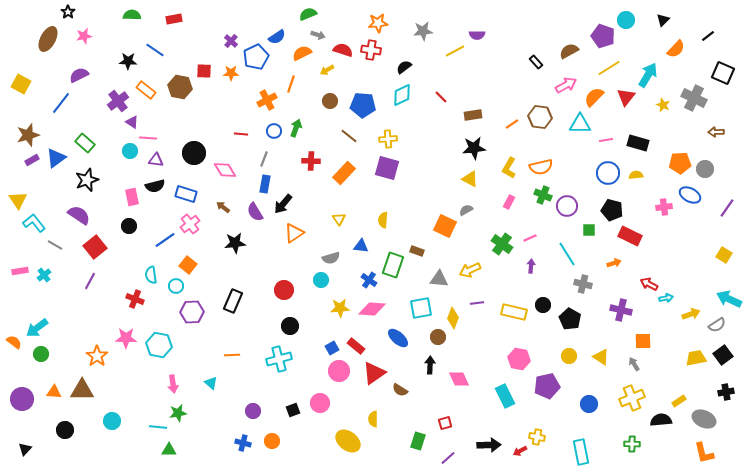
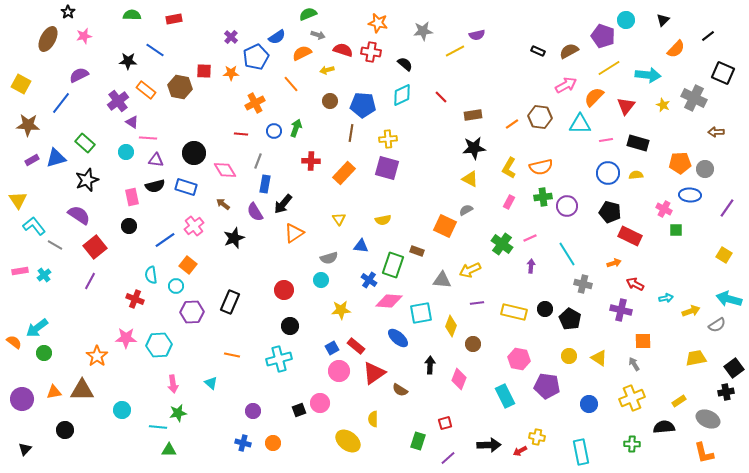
orange star at (378, 23): rotated 18 degrees clockwise
purple semicircle at (477, 35): rotated 14 degrees counterclockwise
purple cross at (231, 41): moved 4 px up
red cross at (371, 50): moved 2 px down
black rectangle at (536, 62): moved 2 px right, 11 px up; rotated 24 degrees counterclockwise
black semicircle at (404, 67): moved 1 px right, 3 px up; rotated 77 degrees clockwise
yellow arrow at (327, 70): rotated 16 degrees clockwise
cyan arrow at (648, 75): rotated 65 degrees clockwise
orange line at (291, 84): rotated 60 degrees counterclockwise
red triangle at (626, 97): moved 9 px down
orange cross at (267, 100): moved 12 px left, 3 px down
brown star at (28, 135): moved 10 px up; rotated 20 degrees clockwise
brown line at (349, 136): moved 2 px right, 3 px up; rotated 60 degrees clockwise
cyan circle at (130, 151): moved 4 px left, 1 px down
blue triangle at (56, 158): rotated 20 degrees clockwise
gray line at (264, 159): moved 6 px left, 2 px down
blue rectangle at (186, 194): moved 7 px up
green cross at (543, 195): moved 2 px down; rotated 30 degrees counterclockwise
blue ellipse at (690, 195): rotated 25 degrees counterclockwise
brown arrow at (223, 207): moved 3 px up
pink cross at (664, 207): moved 2 px down; rotated 35 degrees clockwise
black pentagon at (612, 210): moved 2 px left, 2 px down
yellow semicircle at (383, 220): rotated 105 degrees counterclockwise
cyan L-shape at (34, 223): moved 3 px down
pink cross at (190, 224): moved 4 px right, 2 px down
green square at (589, 230): moved 87 px right
black star at (235, 243): moved 1 px left, 5 px up; rotated 15 degrees counterclockwise
gray semicircle at (331, 258): moved 2 px left
gray triangle at (439, 279): moved 3 px right, 1 px down
red arrow at (649, 284): moved 14 px left
cyan arrow at (729, 299): rotated 10 degrees counterclockwise
black rectangle at (233, 301): moved 3 px left, 1 px down
black circle at (543, 305): moved 2 px right, 4 px down
yellow star at (340, 308): moved 1 px right, 2 px down
cyan square at (421, 308): moved 5 px down
pink diamond at (372, 309): moved 17 px right, 8 px up
yellow arrow at (691, 314): moved 3 px up
yellow diamond at (453, 318): moved 2 px left, 8 px down
brown circle at (438, 337): moved 35 px right, 7 px down
cyan hexagon at (159, 345): rotated 15 degrees counterclockwise
green circle at (41, 354): moved 3 px right, 1 px up
orange line at (232, 355): rotated 14 degrees clockwise
black square at (723, 355): moved 11 px right, 13 px down
yellow triangle at (601, 357): moved 2 px left, 1 px down
pink diamond at (459, 379): rotated 45 degrees clockwise
purple pentagon at (547, 386): rotated 20 degrees clockwise
orange triangle at (54, 392): rotated 14 degrees counterclockwise
black square at (293, 410): moved 6 px right
gray ellipse at (704, 419): moved 4 px right
black semicircle at (661, 420): moved 3 px right, 7 px down
cyan circle at (112, 421): moved 10 px right, 11 px up
orange circle at (272, 441): moved 1 px right, 2 px down
